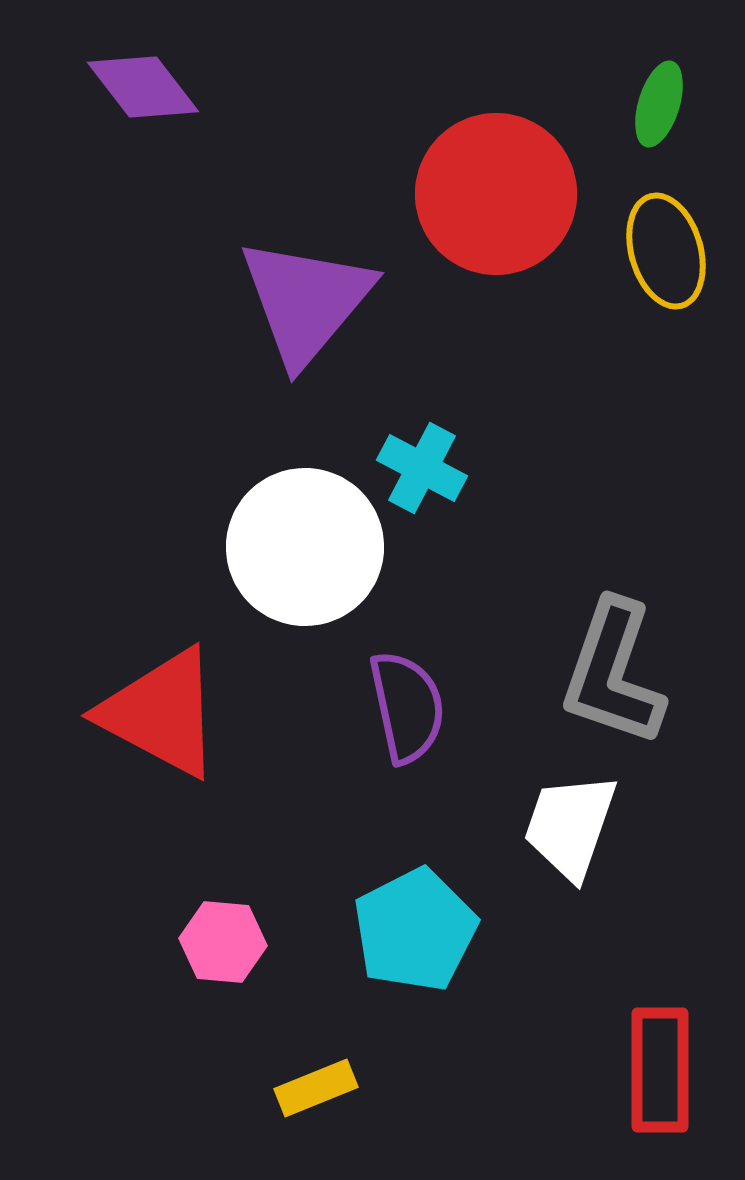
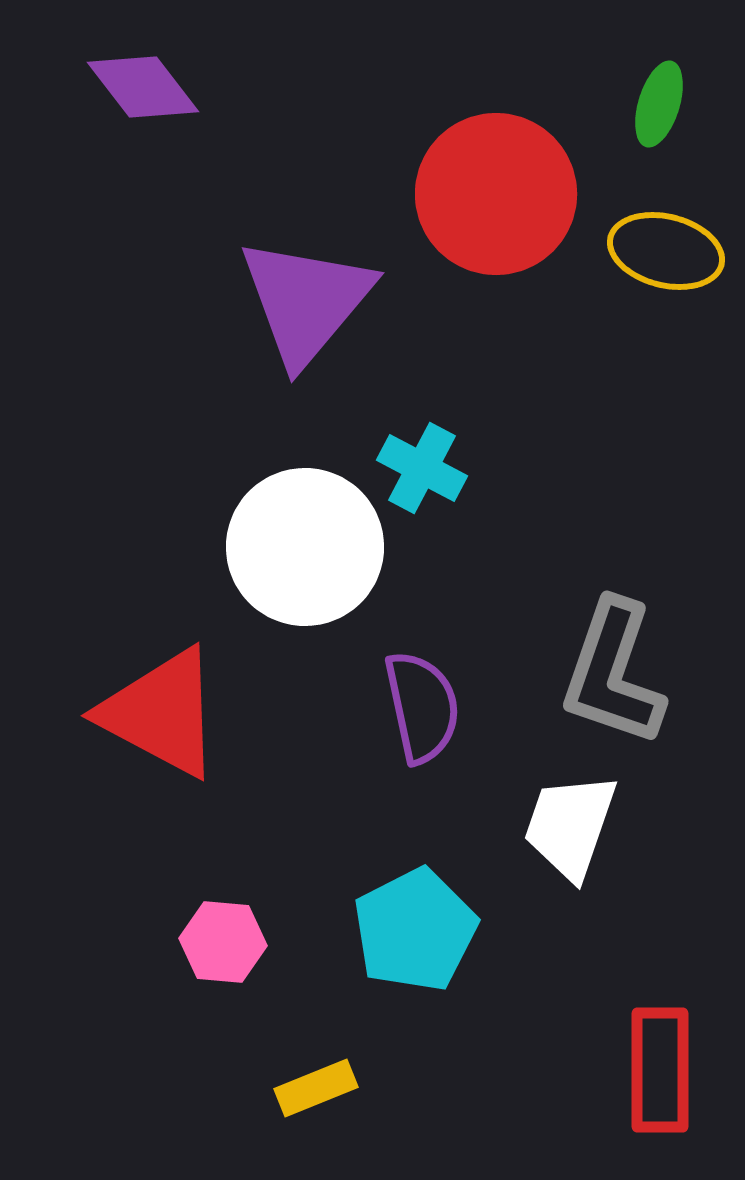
yellow ellipse: rotated 60 degrees counterclockwise
purple semicircle: moved 15 px right
